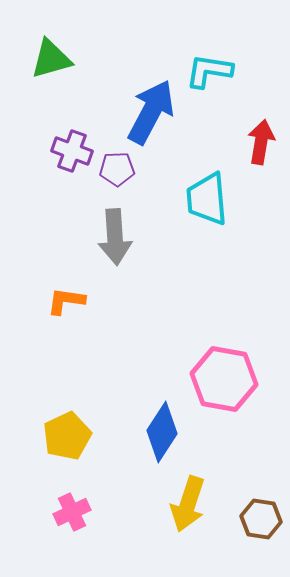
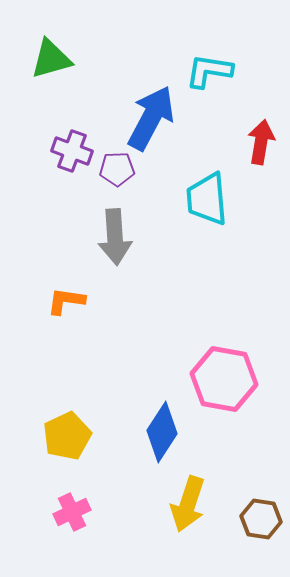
blue arrow: moved 6 px down
